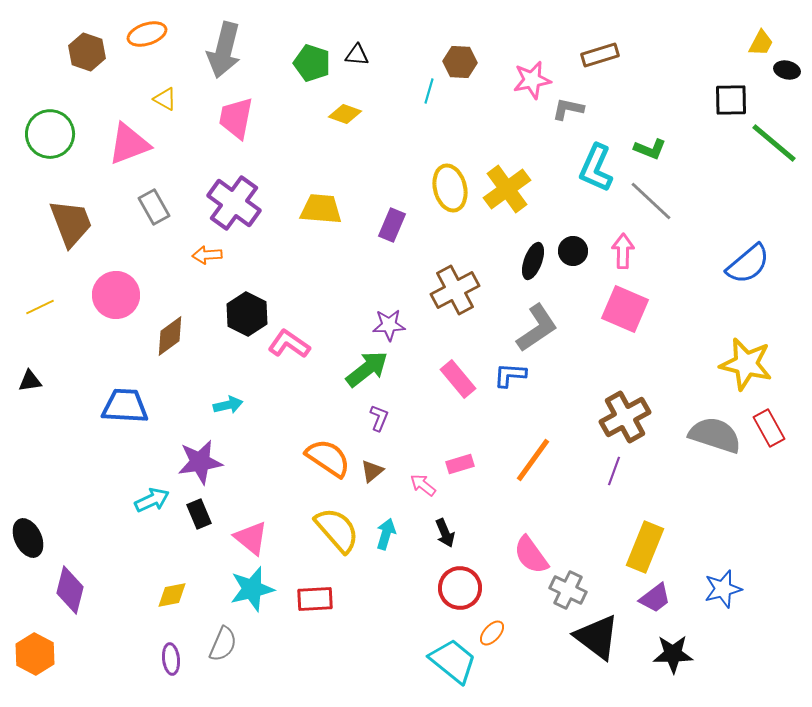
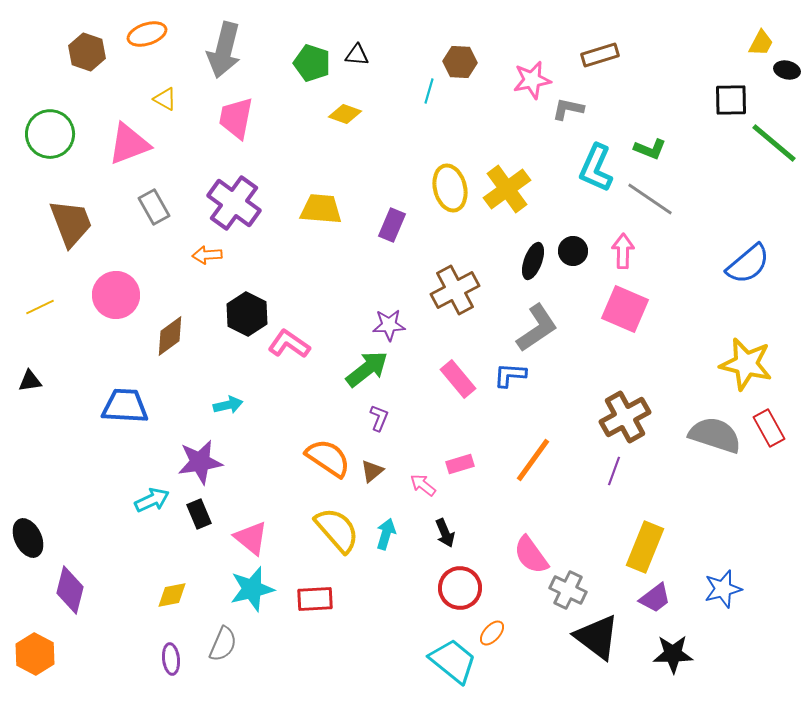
gray line at (651, 201): moved 1 px left, 2 px up; rotated 9 degrees counterclockwise
